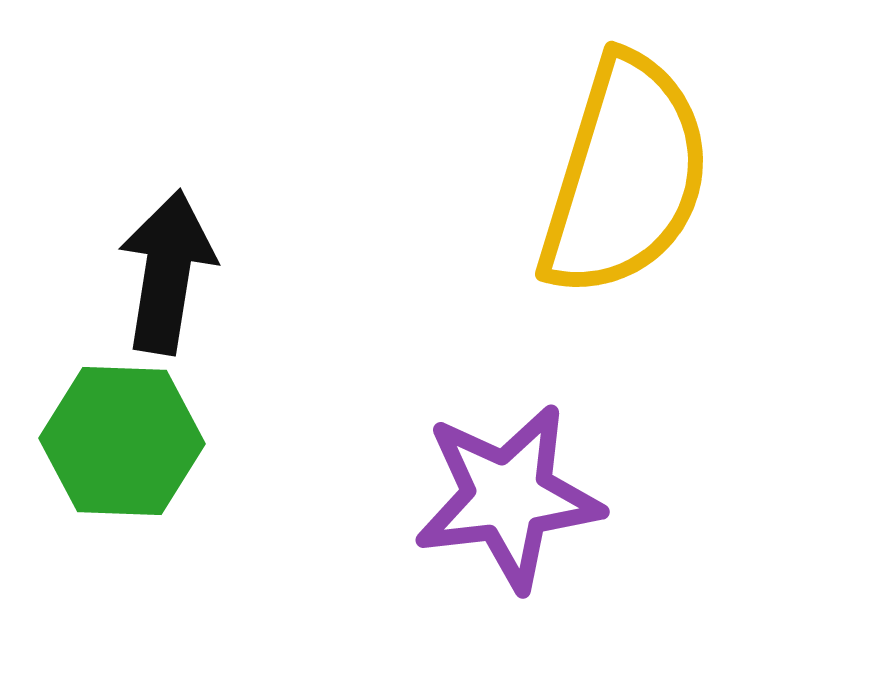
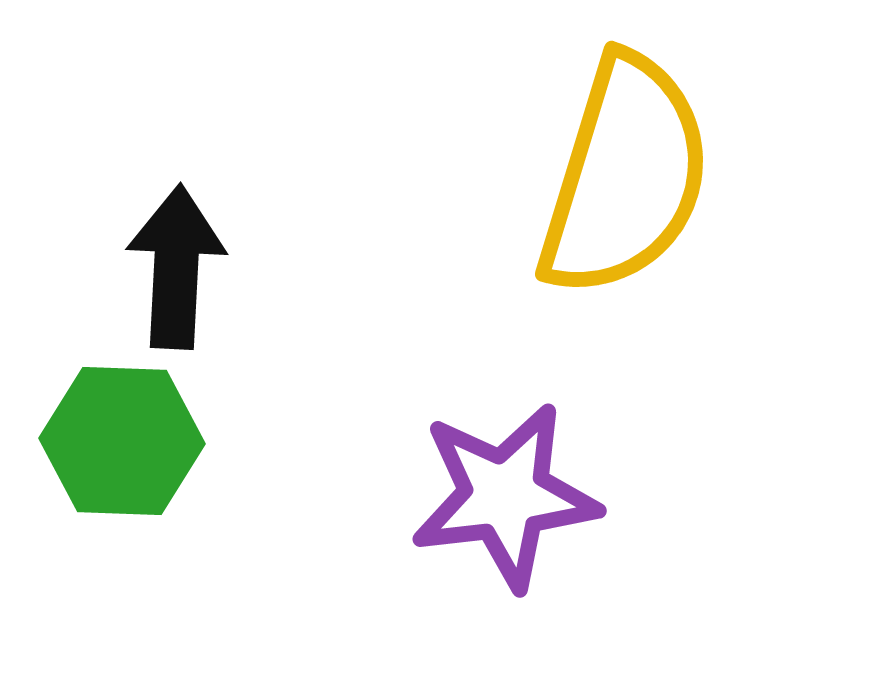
black arrow: moved 9 px right, 5 px up; rotated 6 degrees counterclockwise
purple star: moved 3 px left, 1 px up
